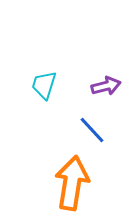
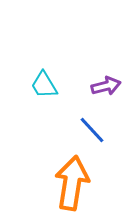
cyan trapezoid: rotated 48 degrees counterclockwise
